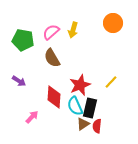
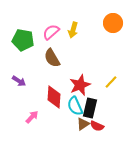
red semicircle: rotated 72 degrees counterclockwise
